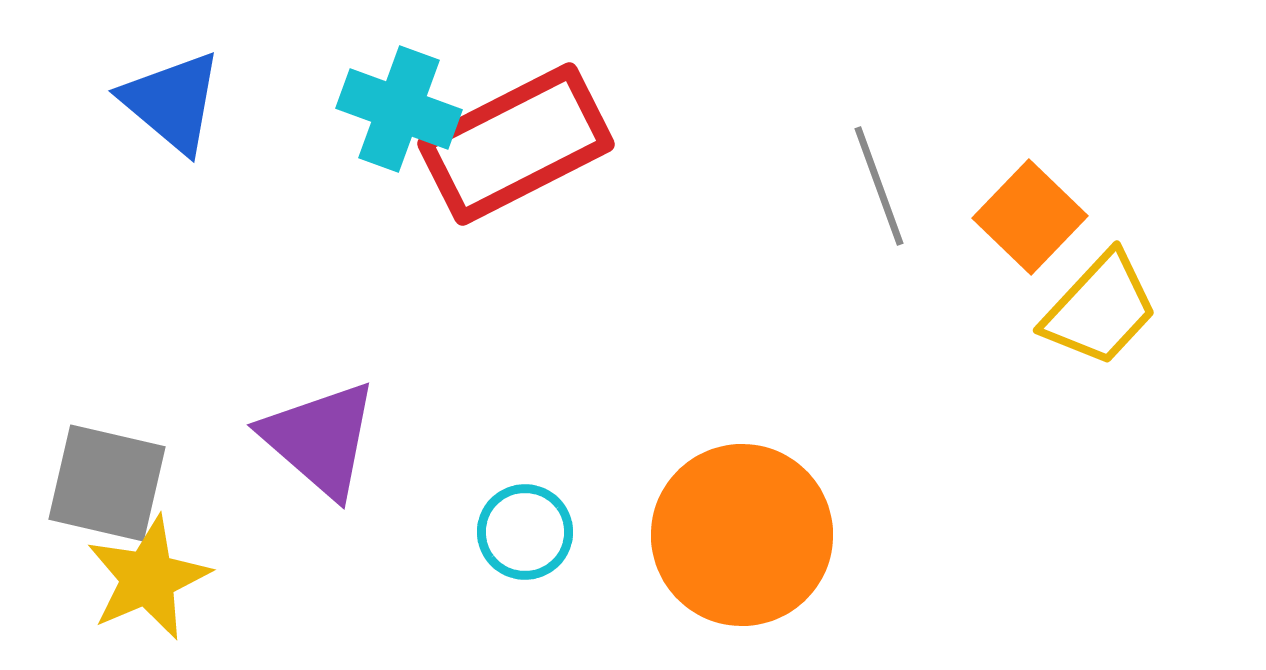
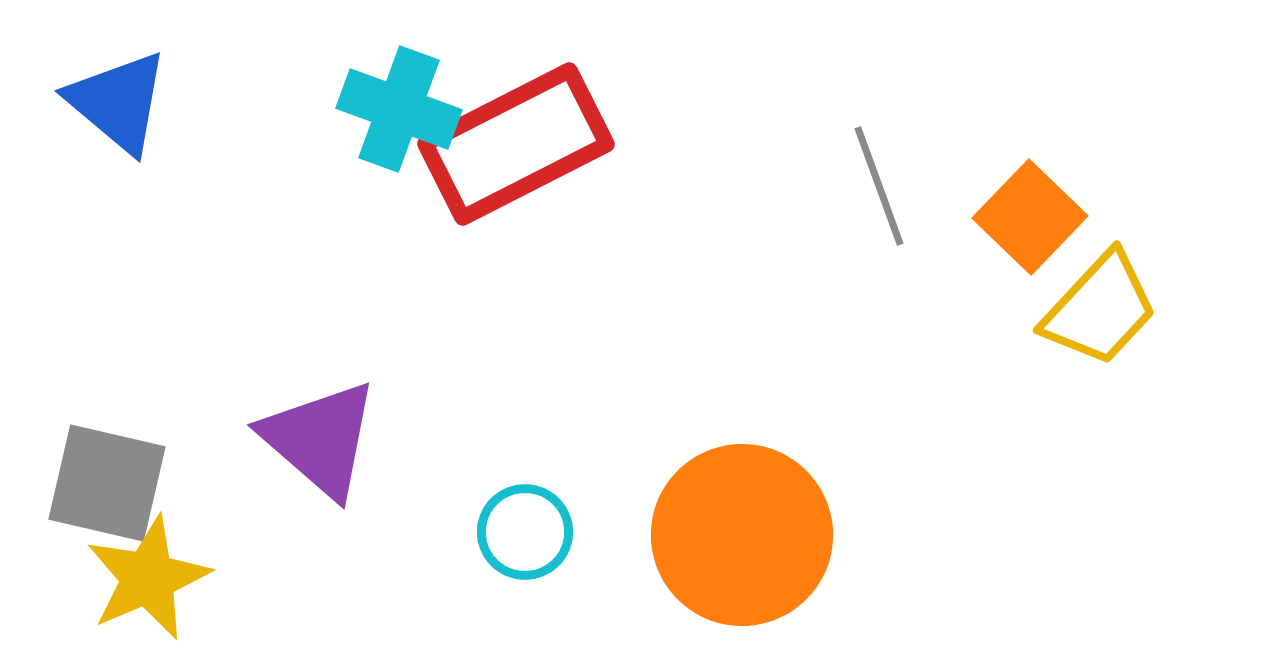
blue triangle: moved 54 px left
